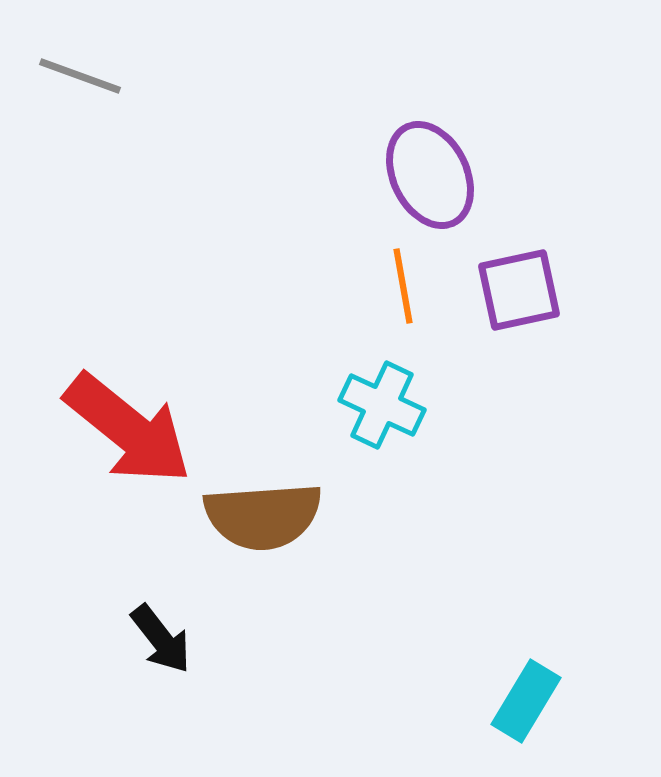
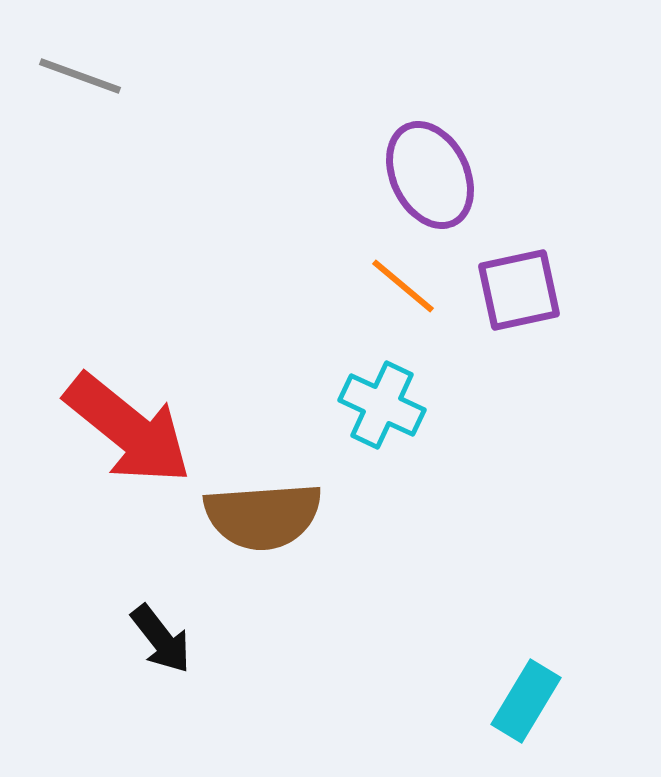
orange line: rotated 40 degrees counterclockwise
